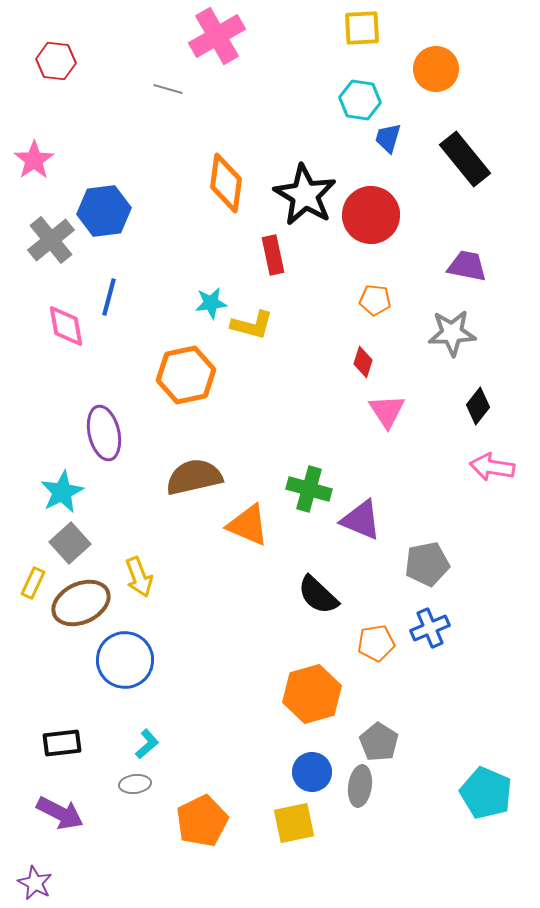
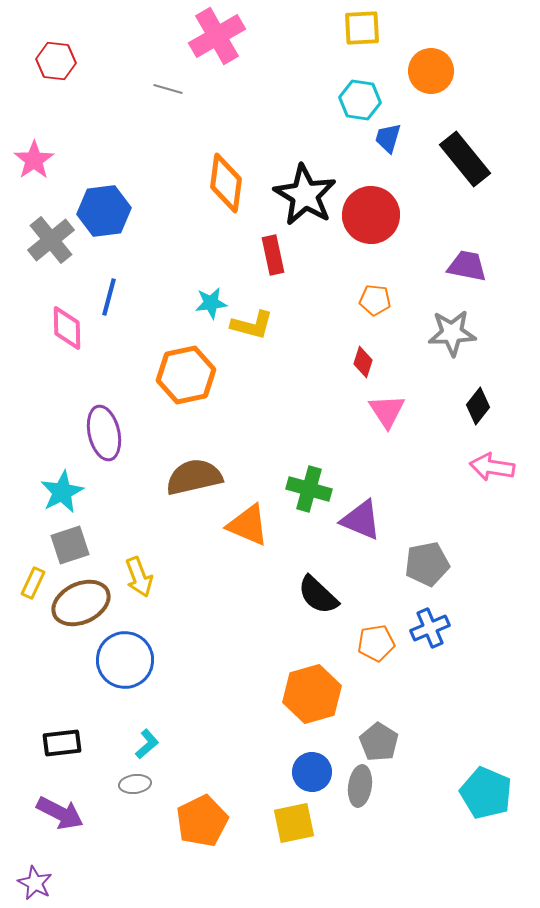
orange circle at (436, 69): moved 5 px left, 2 px down
pink diamond at (66, 326): moved 1 px right, 2 px down; rotated 9 degrees clockwise
gray square at (70, 543): moved 2 px down; rotated 24 degrees clockwise
